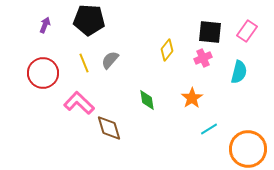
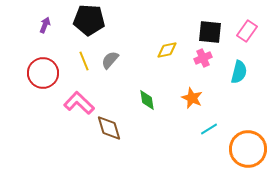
yellow diamond: rotated 40 degrees clockwise
yellow line: moved 2 px up
orange star: rotated 15 degrees counterclockwise
